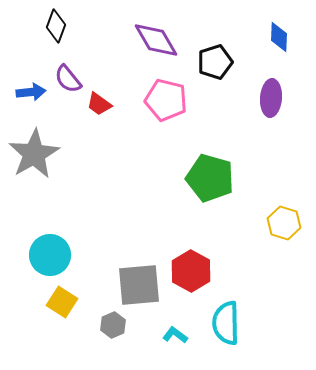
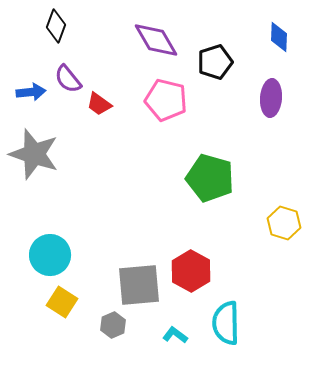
gray star: rotated 24 degrees counterclockwise
